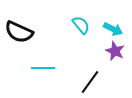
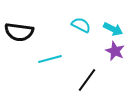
cyan semicircle: rotated 24 degrees counterclockwise
black semicircle: rotated 16 degrees counterclockwise
cyan line: moved 7 px right, 9 px up; rotated 15 degrees counterclockwise
black line: moved 3 px left, 2 px up
